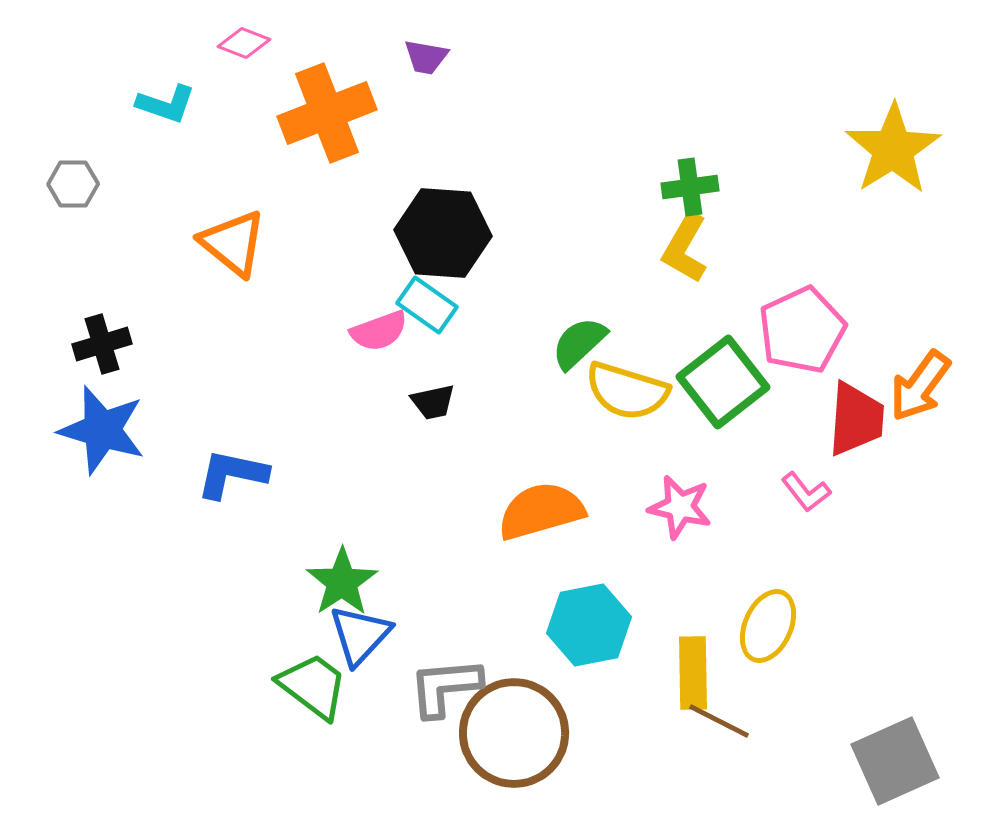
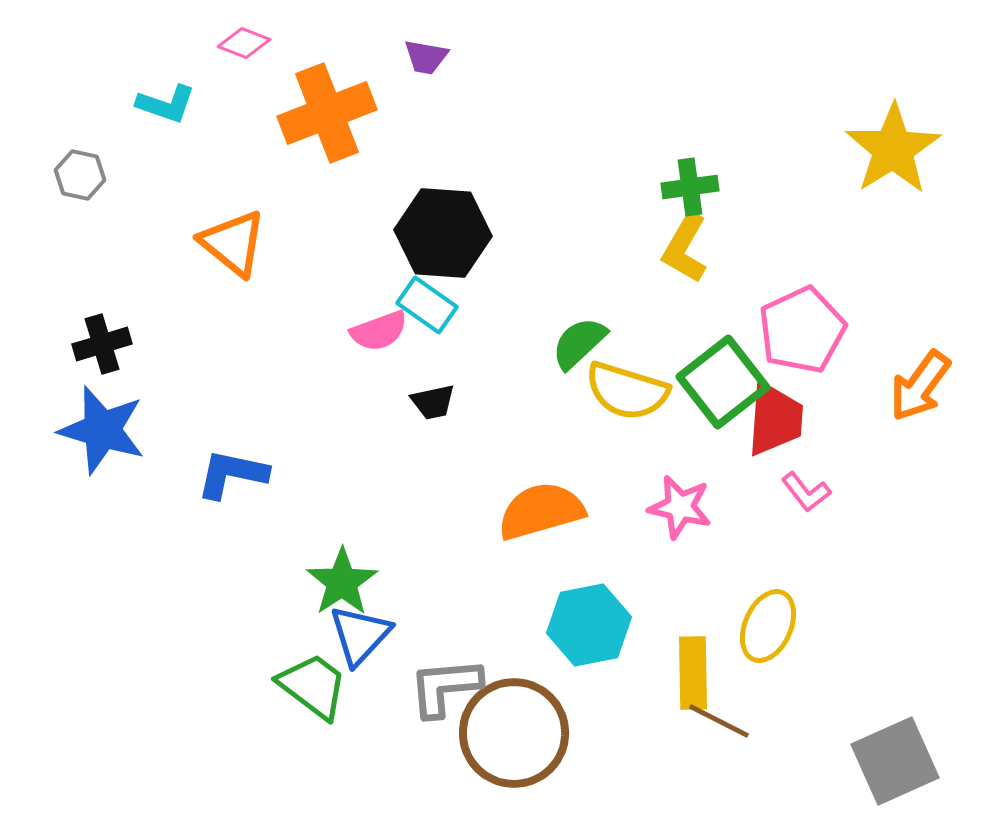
gray hexagon: moved 7 px right, 9 px up; rotated 12 degrees clockwise
red trapezoid: moved 81 px left
